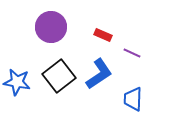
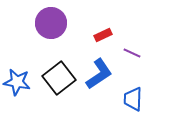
purple circle: moved 4 px up
red rectangle: rotated 48 degrees counterclockwise
black square: moved 2 px down
